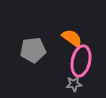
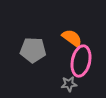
gray pentagon: rotated 10 degrees clockwise
gray star: moved 5 px left
